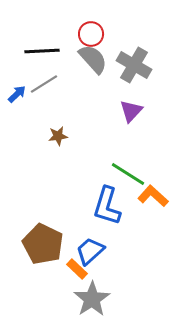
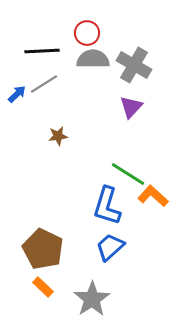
red circle: moved 4 px left, 1 px up
gray semicircle: rotated 48 degrees counterclockwise
purple triangle: moved 4 px up
brown pentagon: moved 5 px down
blue trapezoid: moved 20 px right, 4 px up
orange rectangle: moved 34 px left, 18 px down
